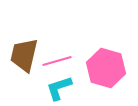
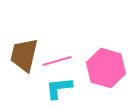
cyan L-shape: rotated 12 degrees clockwise
